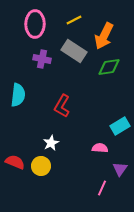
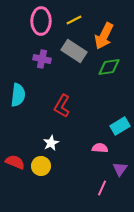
pink ellipse: moved 6 px right, 3 px up
